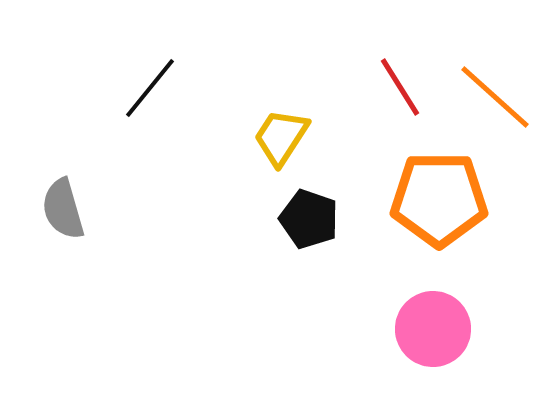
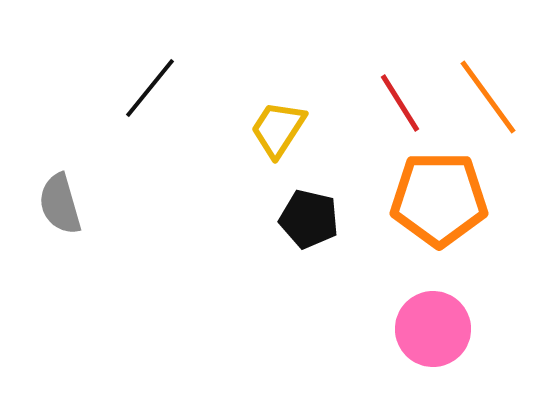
red line: moved 16 px down
orange line: moved 7 px left; rotated 12 degrees clockwise
yellow trapezoid: moved 3 px left, 8 px up
gray semicircle: moved 3 px left, 5 px up
black pentagon: rotated 6 degrees counterclockwise
